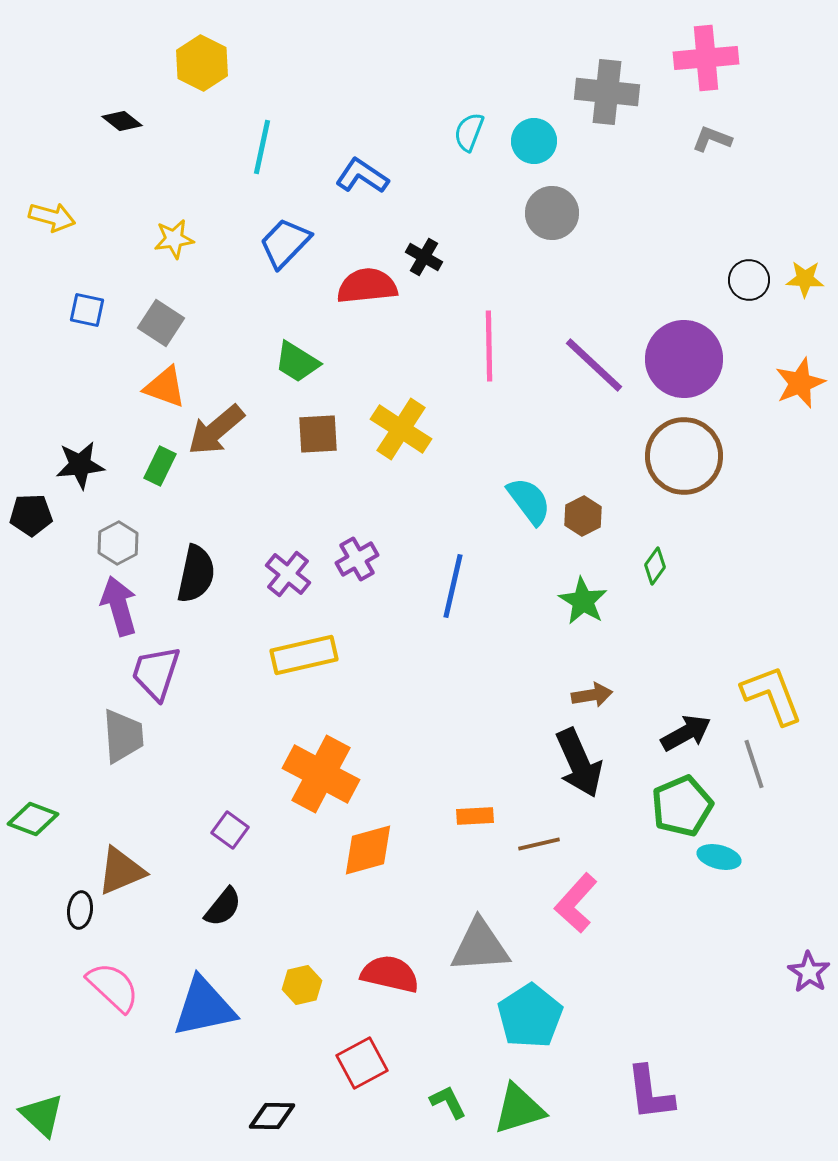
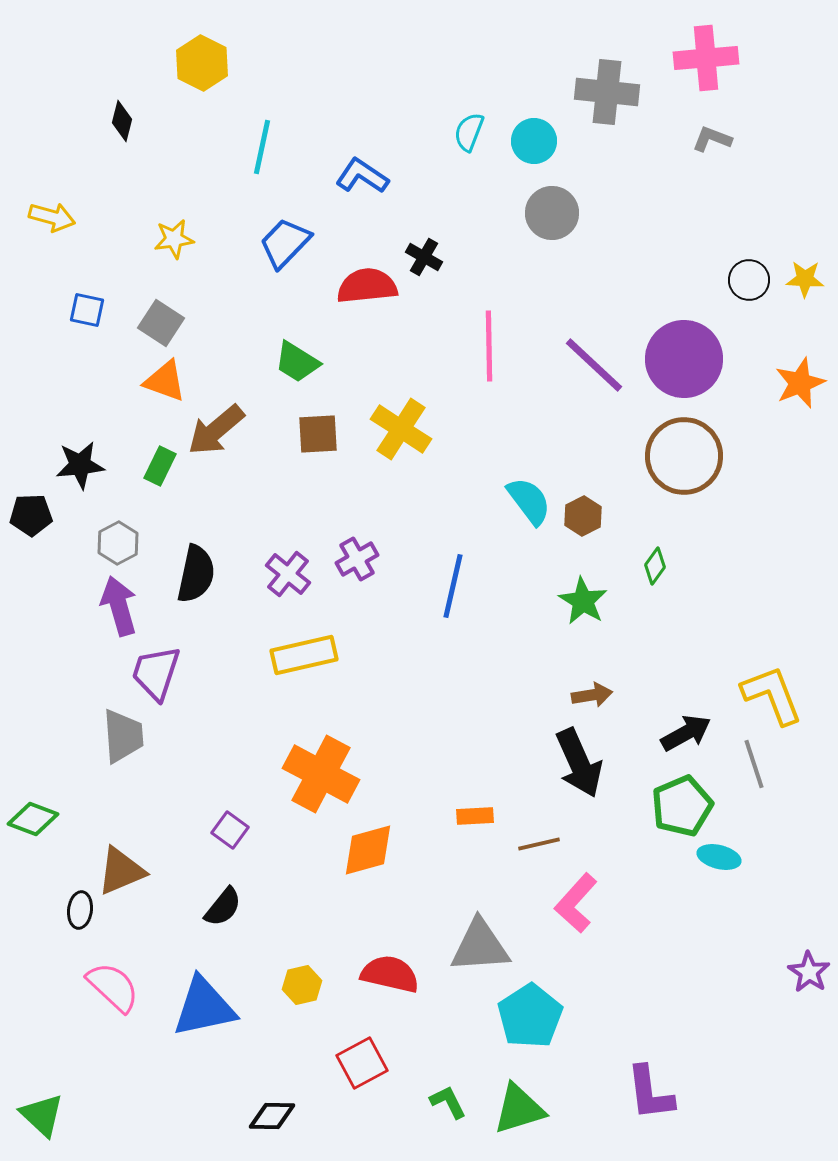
black diamond at (122, 121): rotated 66 degrees clockwise
orange triangle at (165, 387): moved 6 px up
